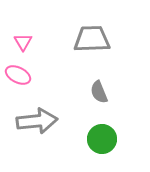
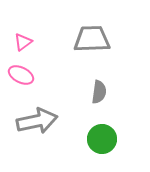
pink triangle: rotated 24 degrees clockwise
pink ellipse: moved 3 px right
gray semicircle: rotated 150 degrees counterclockwise
gray arrow: rotated 6 degrees counterclockwise
